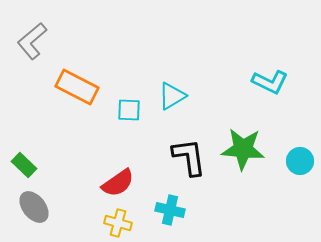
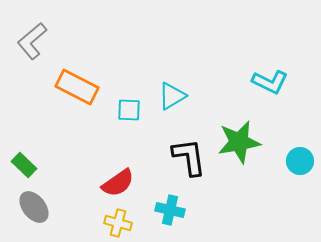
green star: moved 4 px left, 7 px up; rotated 15 degrees counterclockwise
